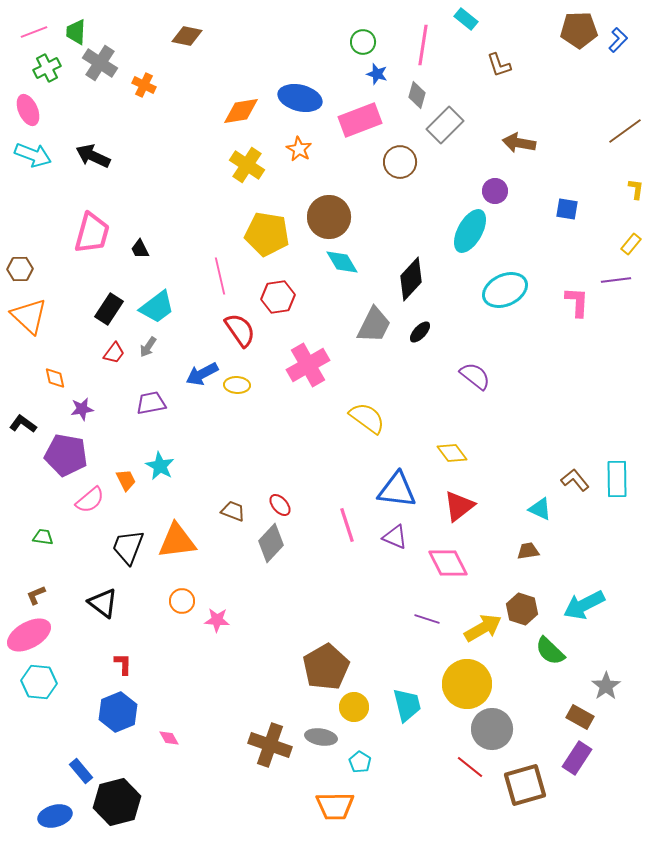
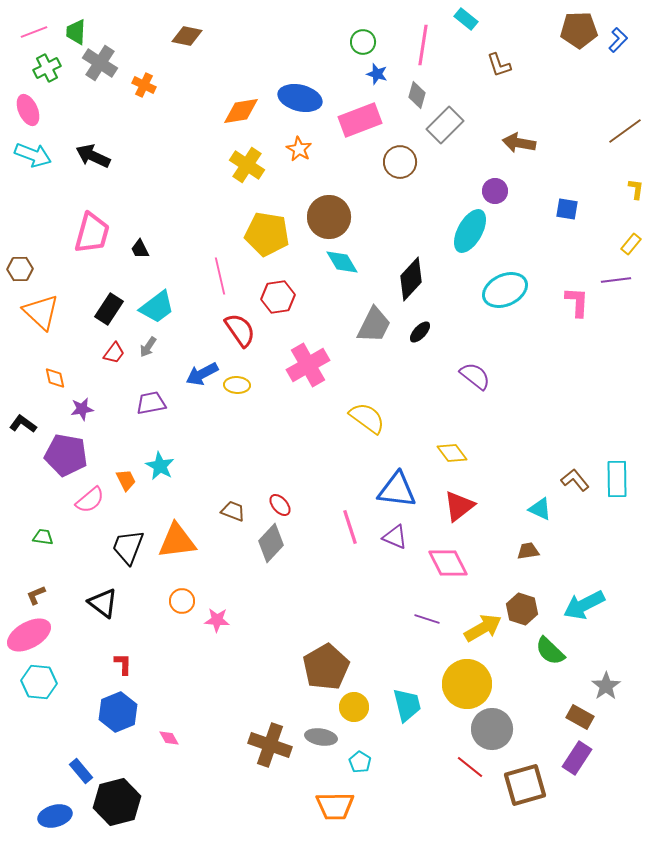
orange triangle at (29, 316): moved 12 px right, 4 px up
pink line at (347, 525): moved 3 px right, 2 px down
